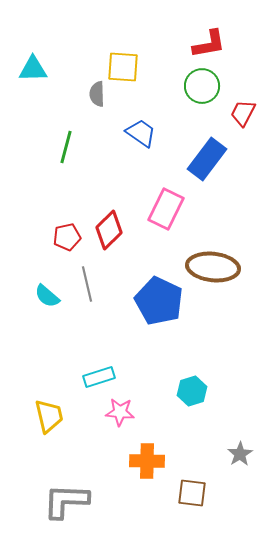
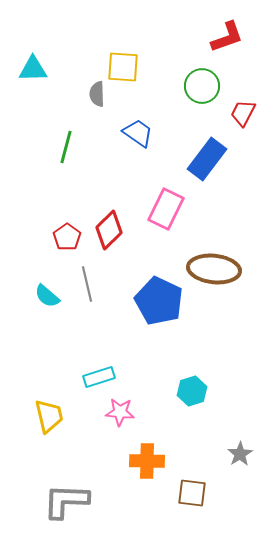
red L-shape: moved 18 px right, 7 px up; rotated 9 degrees counterclockwise
blue trapezoid: moved 3 px left
red pentagon: rotated 24 degrees counterclockwise
brown ellipse: moved 1 px right, 2 px down
